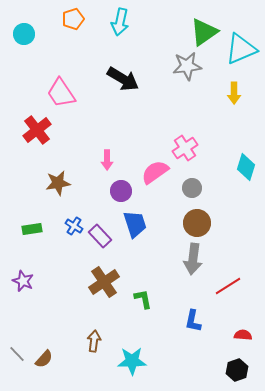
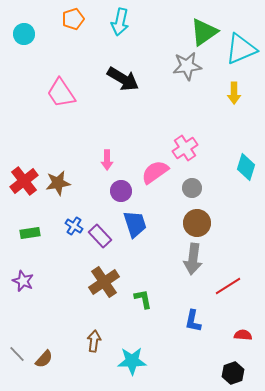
red cross: moved 13 px left, 51 px down
green rectangle: moved 2 px left, 4 px down
black hexagon: moved 4 px left, 3 px down
